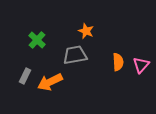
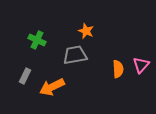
green cross: rotated 18 degrees counterclockwise
orange semicircle: moved 7 px down
orange arrow: moved 2 px right, 5 px down
